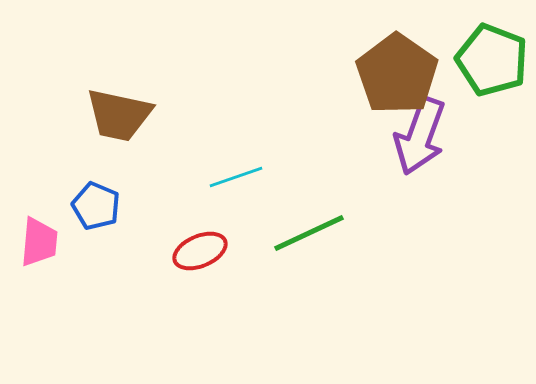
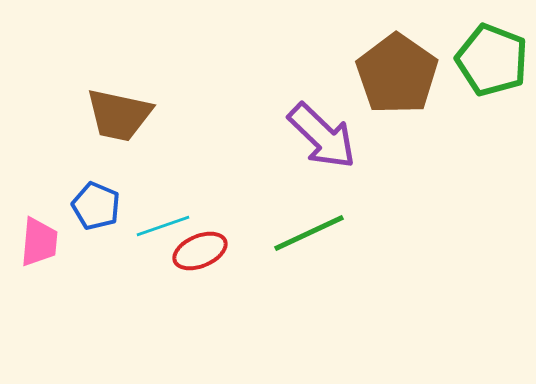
purple arrow: moved 98 px left; rotated 66 degrees counterclockwise
cyan line: moved 73 px left, 49 px down
